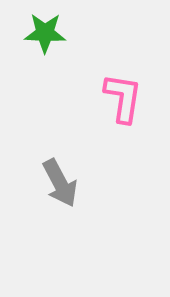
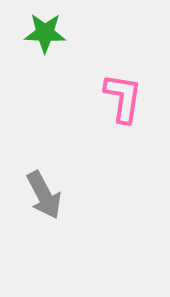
gray arrow: moved 16 px left, 12 px down
